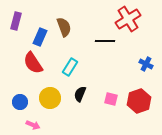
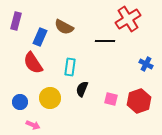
brown semicircle: rotated 138 degrees clockwise
cyan rectangle: rotated 24 degrees counterclockwise
black semicircle: moved 2 px right, 5 px up
